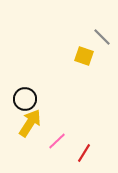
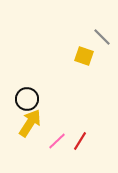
black circle: moved 2 px right
red line: moved 4 px left, 12 px up
